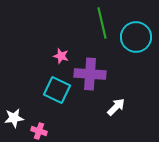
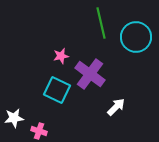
green line: moved 1 px left
pink star: rotated 28 degrees counterclockwise
purple cross: rotated 32 degrees clockwise
